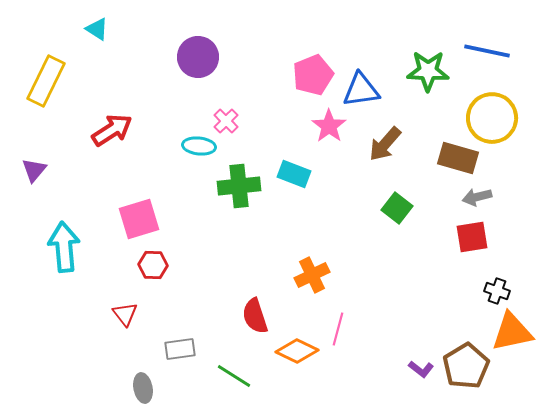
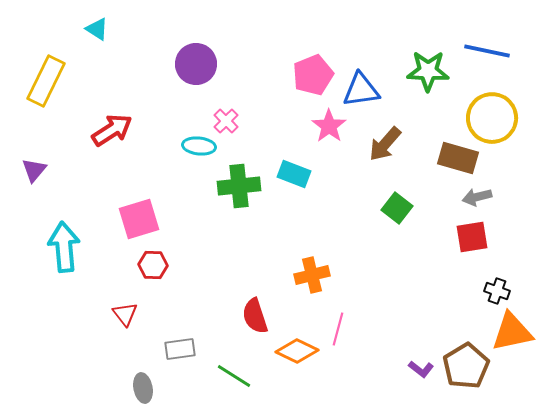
purple circle: moved 2 px left, 7 px down
orange cross: rotated 12 degrees clockwise
